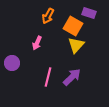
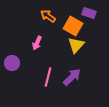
orange arrow: rotated 98 degrees clockwise
